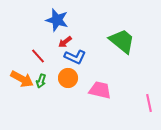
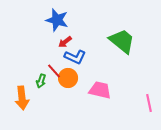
red line: moved 16 px right, 15 px down
orange arrow: moved 19 px down; rotated 55 degrees clockwise
